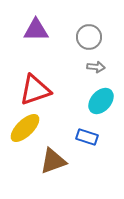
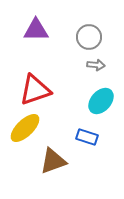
gray arrow: moved 2 px up
